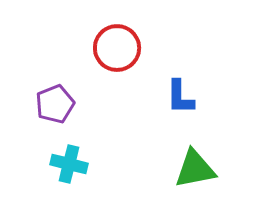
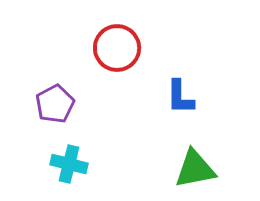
purple pentagon: rotated 6 degrees counterclockwise
